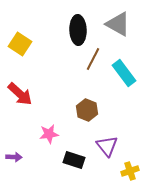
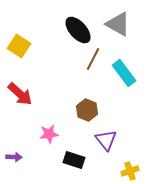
black ellipse: rotated 40 degrees counterclockwise
yellow square: moved 1 px left, 2 px down
purple triangle: moved 1 px left, 6 px up
